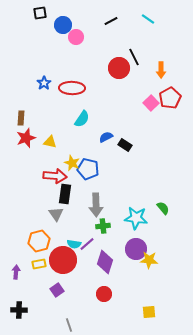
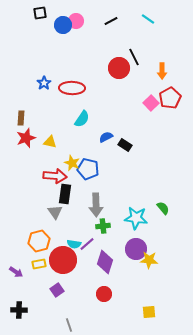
pink circle at (76, 37): moved 16 px up
orange arrow at (161, 70): moved 1 px right, 1 px down
gray triangle at (56, 214): moved 1 px left, 2 px up
purple arrow at (16, 272): rotated 120 degrees clockwise
